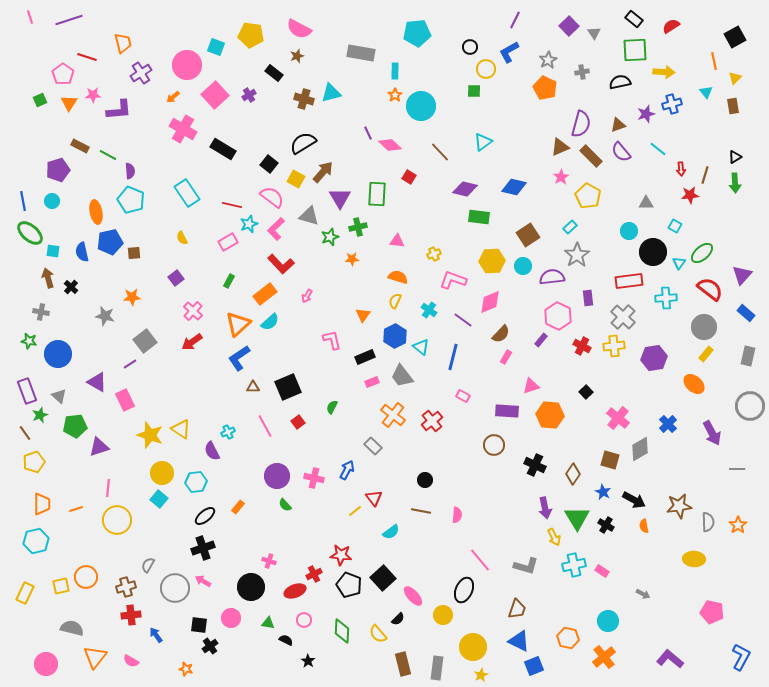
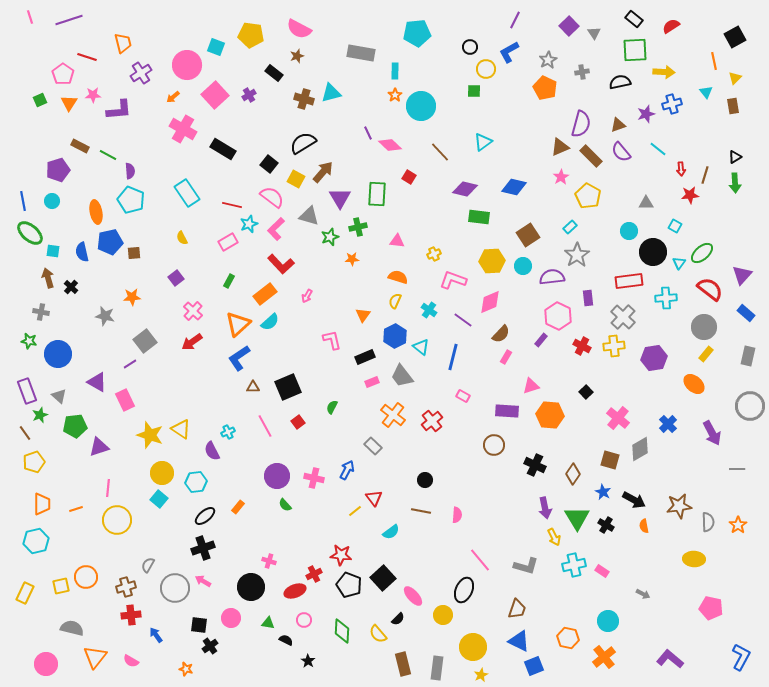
pink pentagon at (712, 612): moved 1 px left, 4 px up
